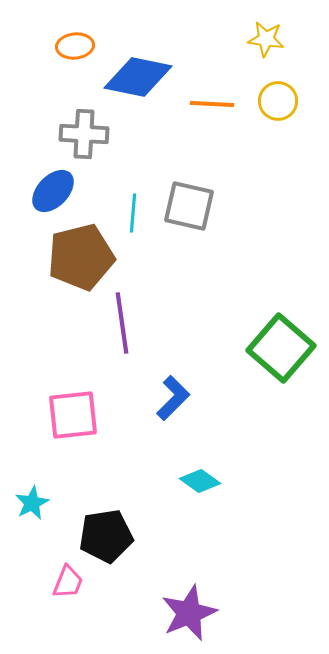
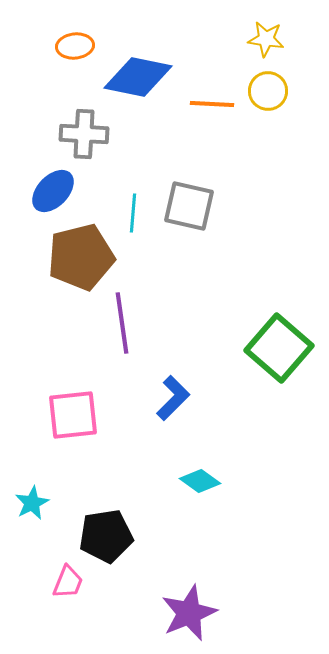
yellow circle: moved 10 px left, 10 px up
green square: moved 2 px left
